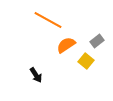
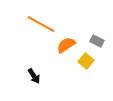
orange line: moved 7 px left, 4 px down
gray rectangle: rotated 64 degrees clockwise
black arrow: moved 2 px left, 1 px down
